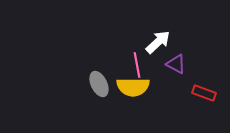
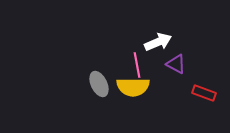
white arrow: rotated 20 degrees clockwise
